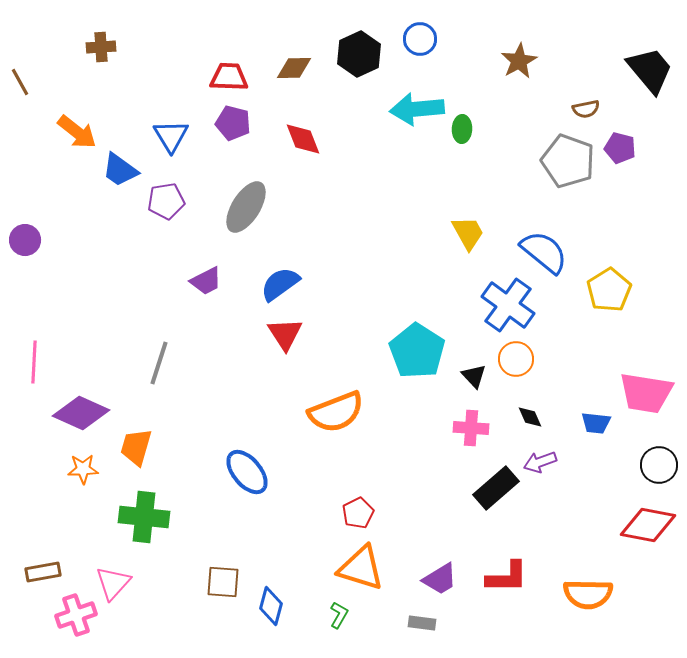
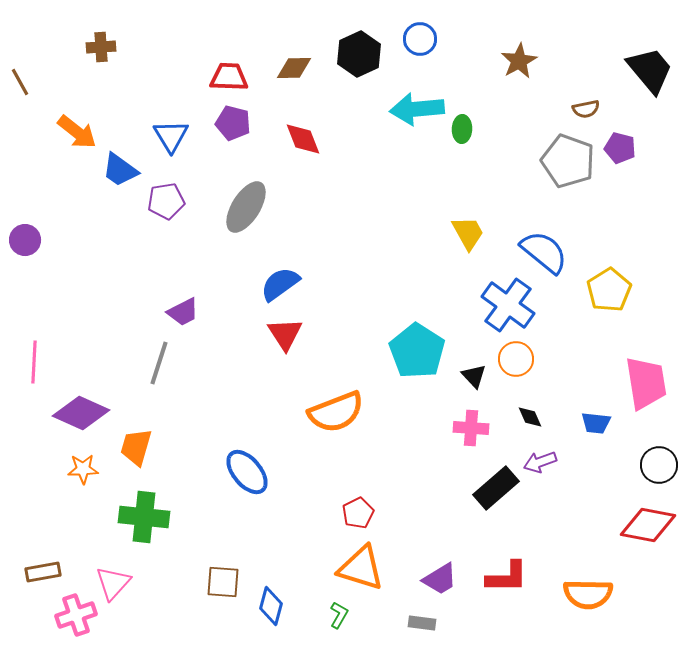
purple trapezoid at (206, 281): moved 23 px left, 31 px down
pink trapezoid at (646, 393): moved 10 px up; rotated 108 degrees counterclockwise
